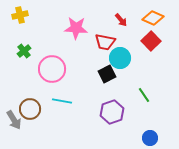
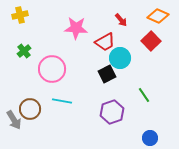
orange diamond: moved 5 px right, 2 px up
red trapezoid: rotated 40 degrees counterclockwise
